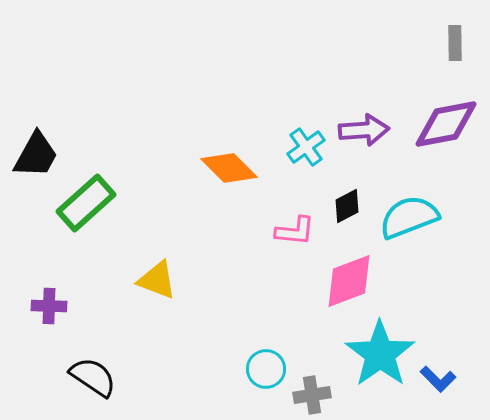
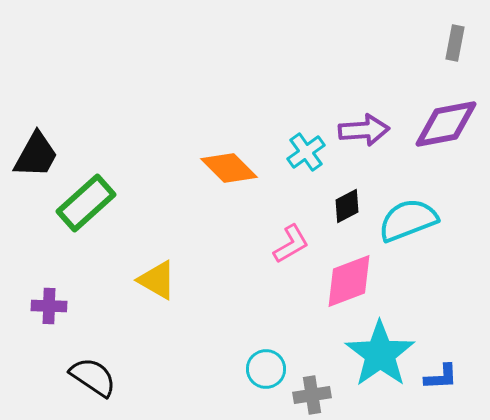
gray rectangle: rotated 12 degrees clockwise
cyan cross: moved 5 px down
cyan semicircle: moved 1 px left, 3 px down
pink L-shape: moved 4 px left, 13 px down; rotated 36 degrees counterclockwise
yellow triangle: rotated 9 degrees clockwise
blue L-shape: moved 3 px right, 2 px up; rotated 48 degrees counterclockwise
